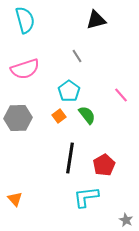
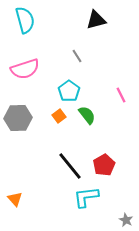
pink line: rotated 14 degrees clockwise
black line: moved 8 px down; rotated 48 degrees counterclockwise
